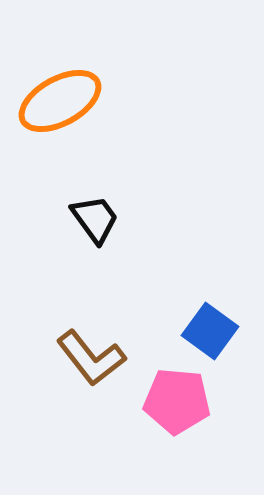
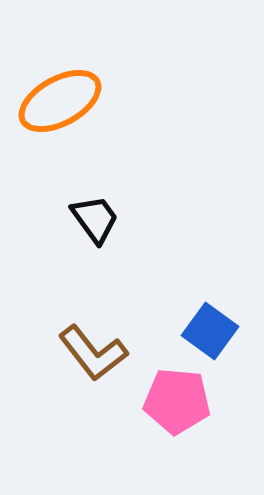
brown L-shape: moved 2 px right, 5 px up
